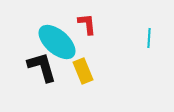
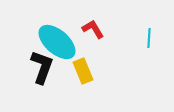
red L-shape: moved 6 px right, 5 px down; rotated 25 degrees counterclockwise
black L-shape: rotated 36 degrees clockwise
